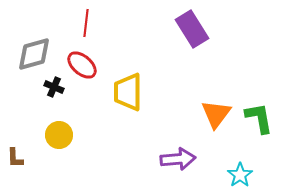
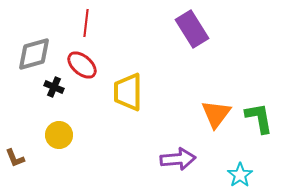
brown L-shape: rotated 20 degrees counterclockwise
